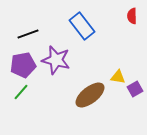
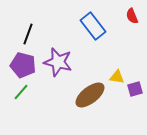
red semicircle: rotated 21 degrees counterclockwise
blue rectangle: moved 11 px right
black line: rotated 50 degrees counterclockwise
purple star: moved 2 px right, 2 px down
purple pentagon: rotated 25 degrees clockwise
yellow triangle: moved 1 px left
purple square: rotated 14 degrees clockwise
